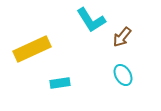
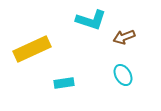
cyan L-shape: rotated 40 degrees counterclockwise
brown arrow: moved 2 px right; rotated 30 degrees clockwise
cyan rectangle: moved 4 px right
